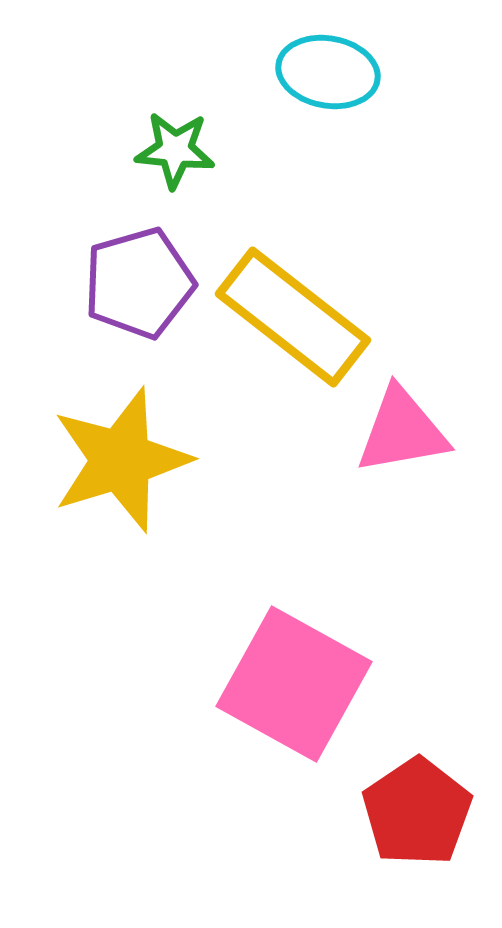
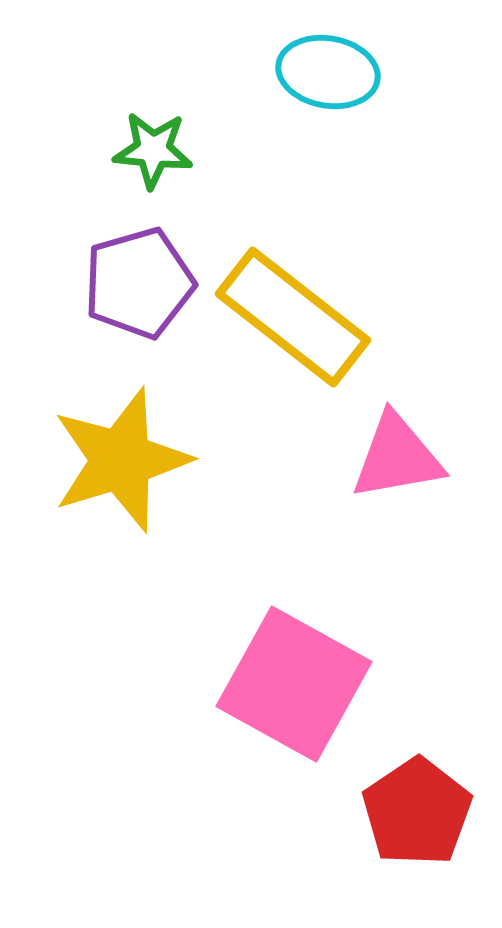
green star: moved 22 px left
pink triangle: moved 5 px left, 26 px down
